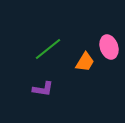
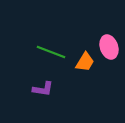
green line: moved 3 px right, 3 px down; rotated 60 degrees clockwise
